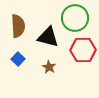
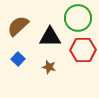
green circle: moved 3 px right
brown semicircle: rotated 130 degrees counterclockwise
black triangle: moved 2 px right; rotated 15 degrees counterclockwise
brown star: rotated 16 degrees counterclockwise
